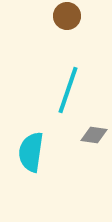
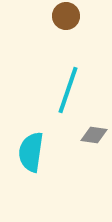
brown circle: moved 1 px left
